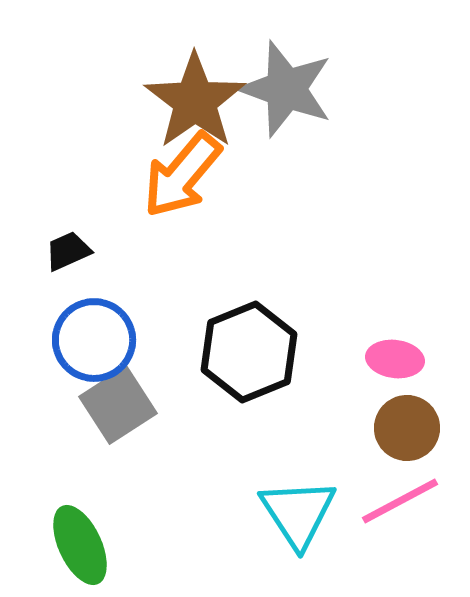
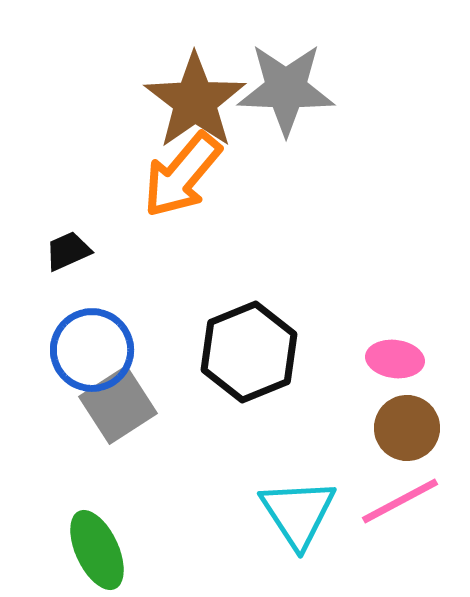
gray star: rotated 18 degrees counterclockwise
blue circle: moved 2 px left, 10 px down
green ellipse: moved 17 px right, 5 px down
